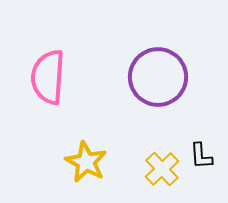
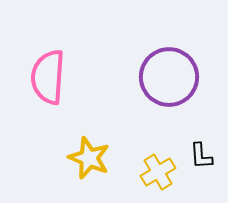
purple circle: moved 11 px right
yellow star: moved 3 px right, 4 px up; rotated 6 degrees counterclockwise
yellow cross: moved 4 px left, 3 px down; rotated 12 degrees clockwise
